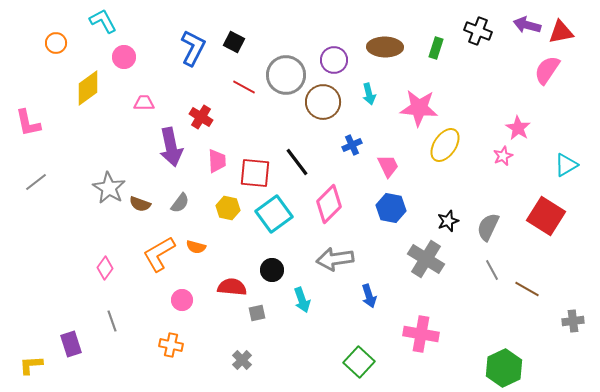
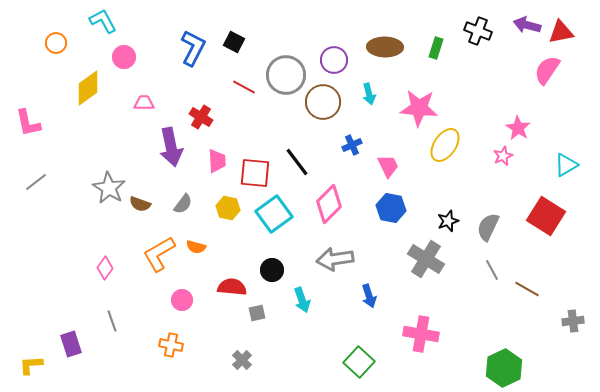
gray semicircle at (180, 203): moved 3 px right, 1 px down
